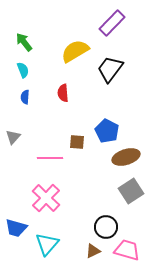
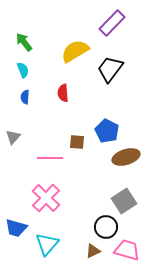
gray square: moved 7 px left, 10 px down
